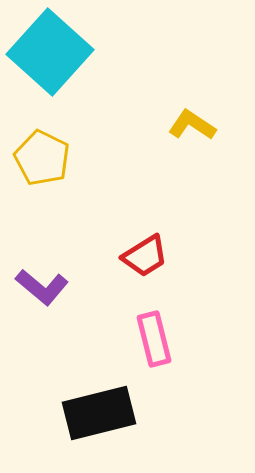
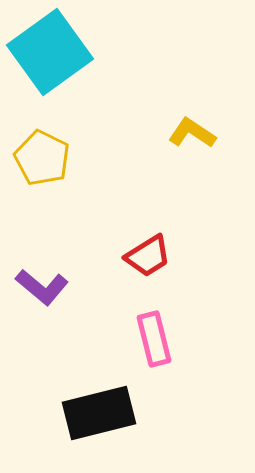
cyan square: rotated 12 degrees clockwise
yellow L-shape: moved 8 px down
red trapezoid: moved 3 px right
